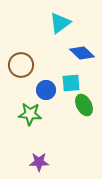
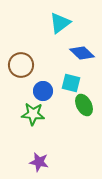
cyan square: rotated 18 degrees clockwise
blue circle: moved 3 px left, 1 px down
green star: moved 3 px right
purple star: rotated 12 degrees clockwise
